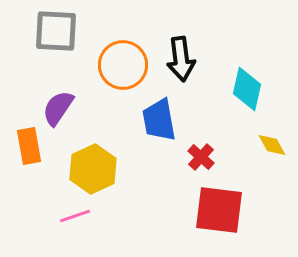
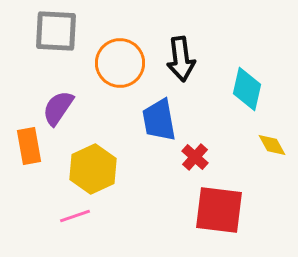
orange circle: moved 3 px left, 2 px up
red cross: moved 6 px left
